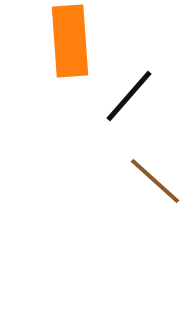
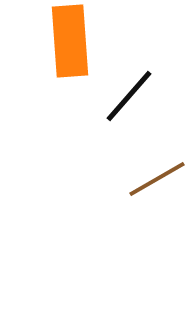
brown line: moved 2 px right, 2 px up; rotated 72 degrees counterclockwise
